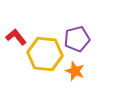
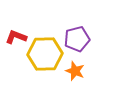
red L-shape: rotated 30 degrees counterclockwise
yellow hexagon: rotated 8 degrees counterclockwise
